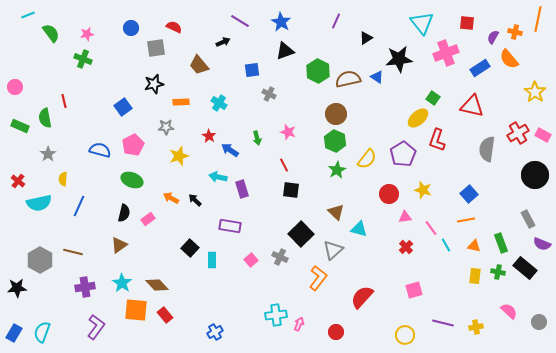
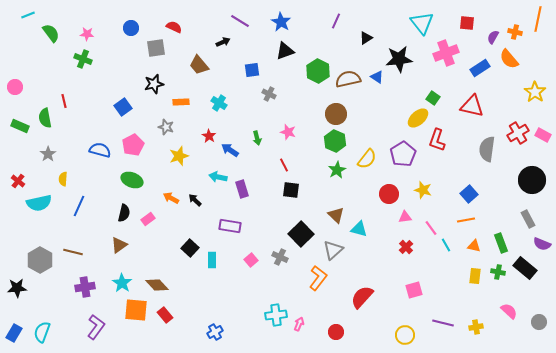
pink star at (87, 34): rotated 16 degrees clockwise
gray star at (166, 127): rotated 21 degrees clockwise
black circle at (535, 175): moved 3 px left, 5 px down
brown triangle at (336, 212): moved 3 px down
